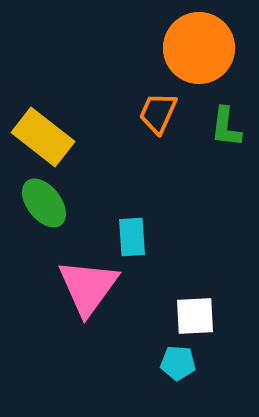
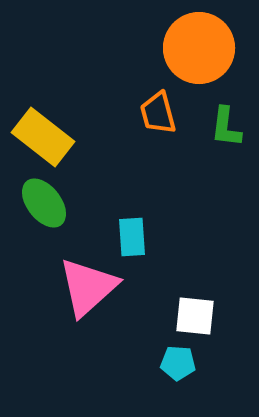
orange trapezoid: rotated 39 degrees counterclockwise
pink triangle: rotated 12 degrees clockwise
white square: rotated 9 degrees clockwise
